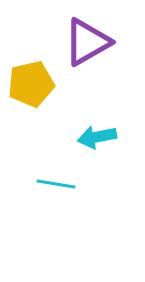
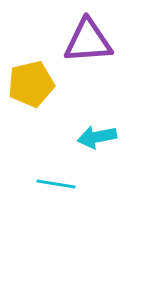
purple triangle: moved 1 px right, 1 px up; rotated 26 degrees clockwise
